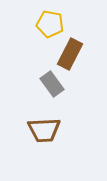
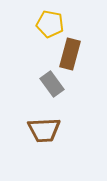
brown rectangle: rotated 12 degrees counterclockwise
